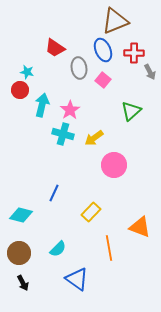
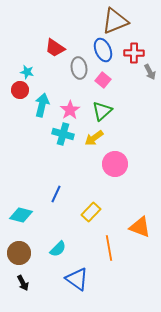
green triangle: moved 29 px left
pink circle: moved 1 px right, 1 px up
blue line: moved 2 px right, 1 px down
